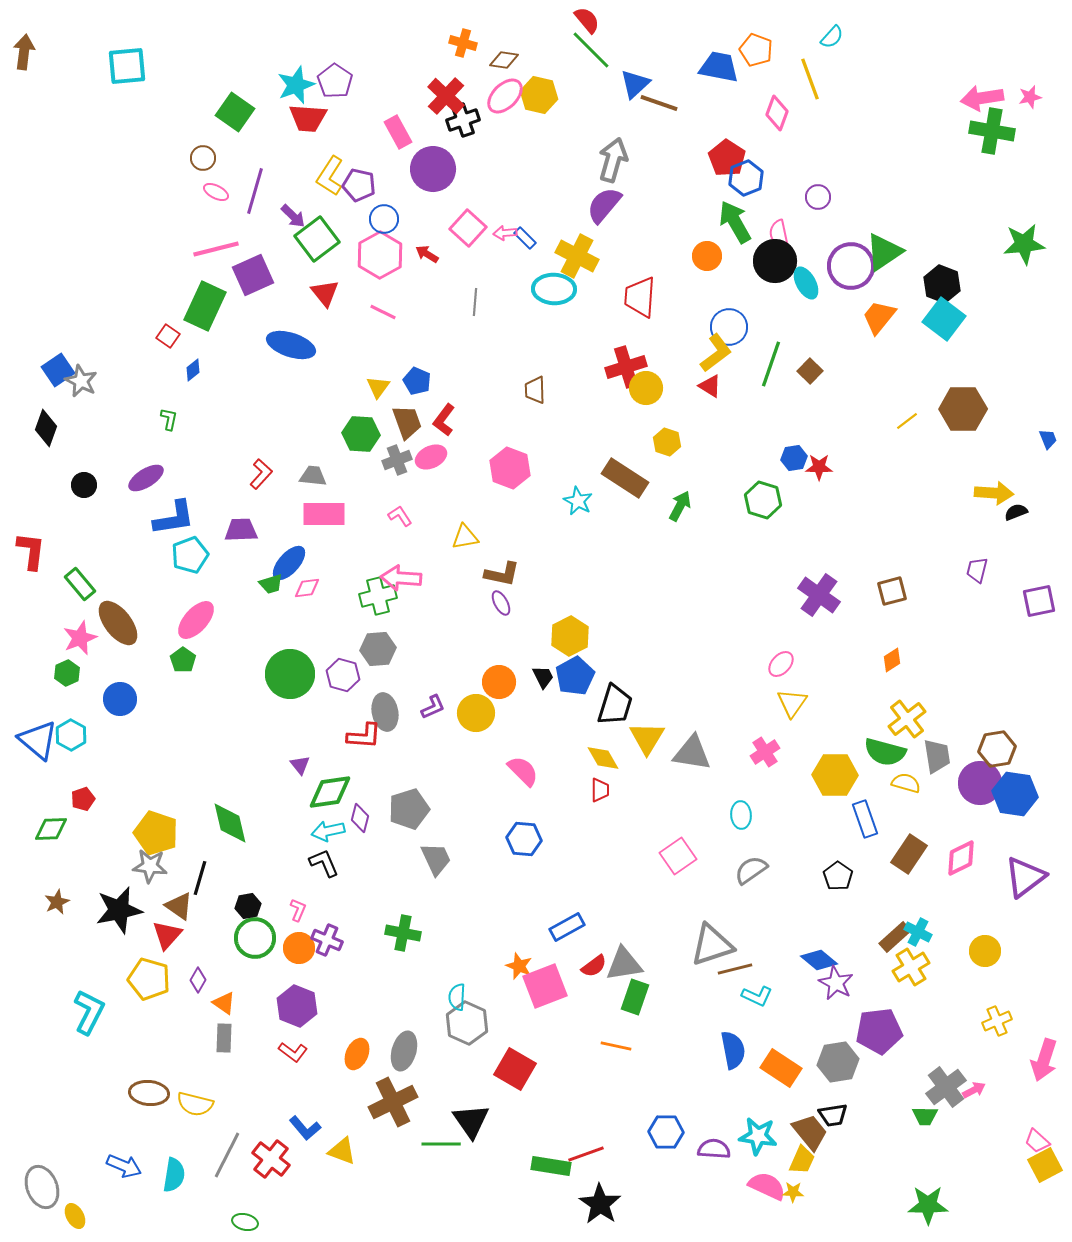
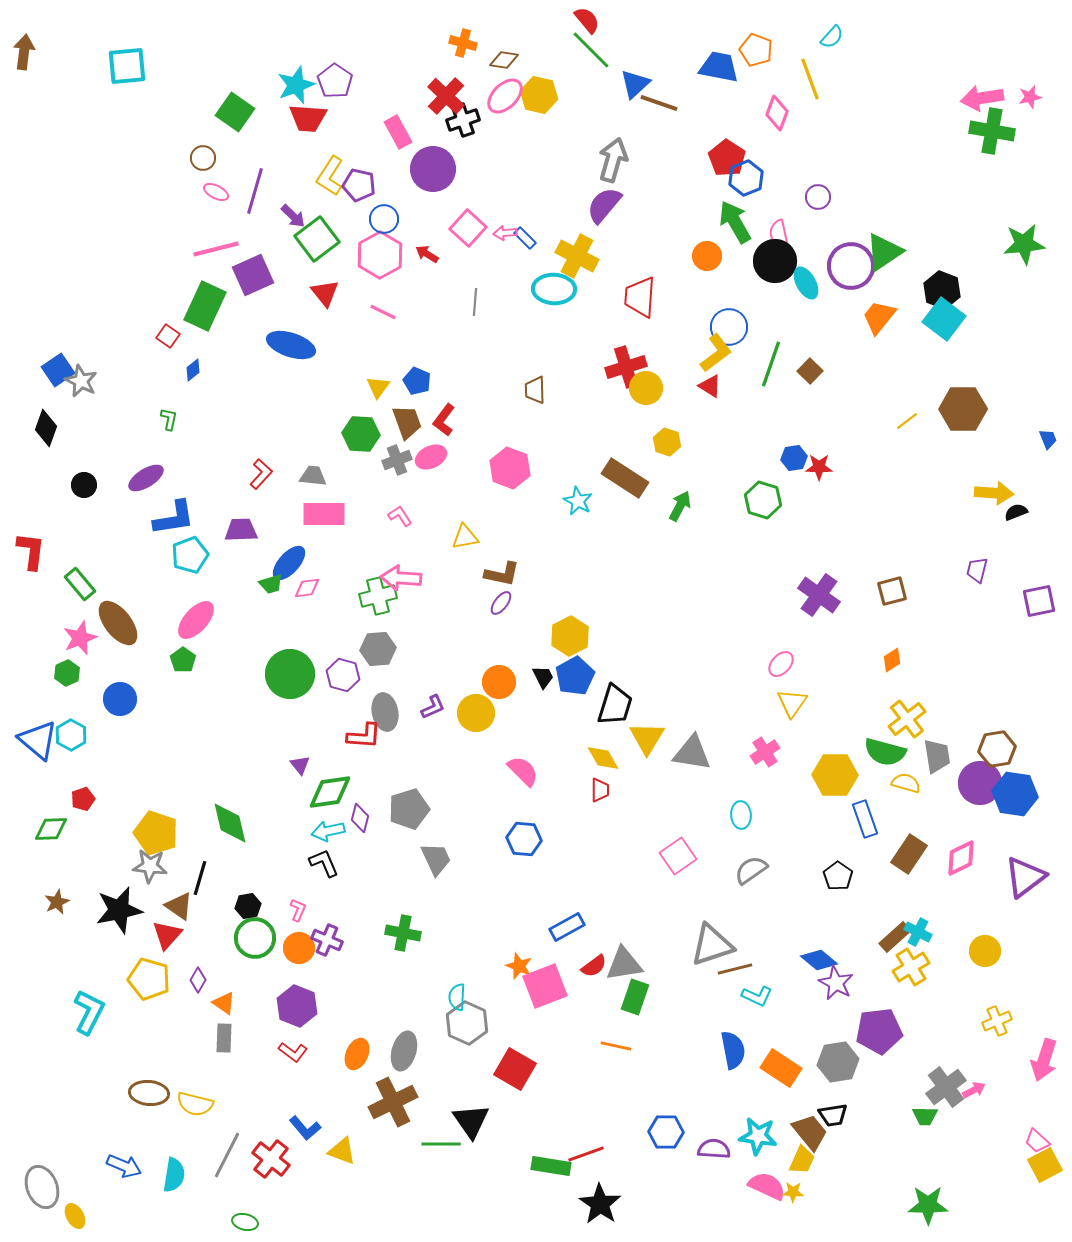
black hexagon at (942, 284): moved 6 px down
purple ellipse at (501, 603): rotated 65 degrees clockwise
